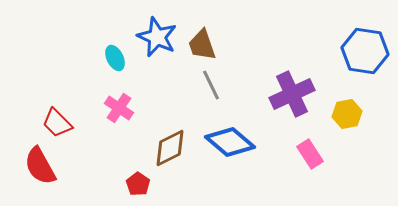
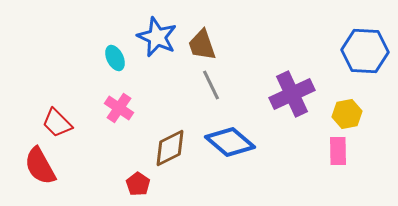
blue hexagon: rotated 6 degrees counterclockwise
pink rectangle: moved 28 px right, 3 px up; rotated 32 degrees clockwise
